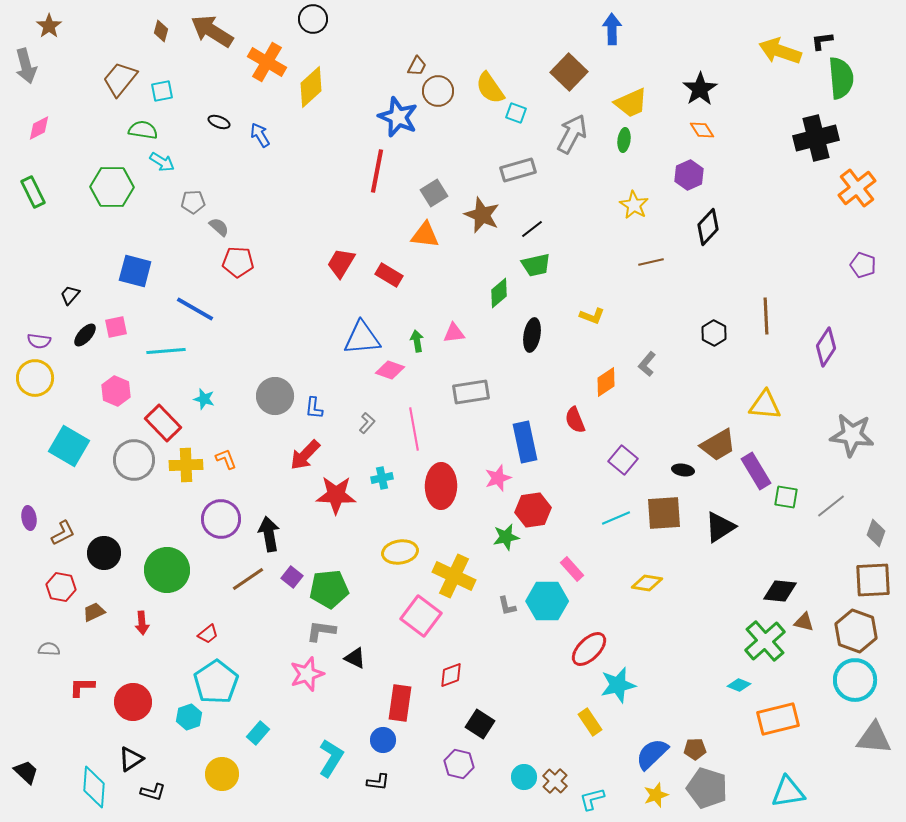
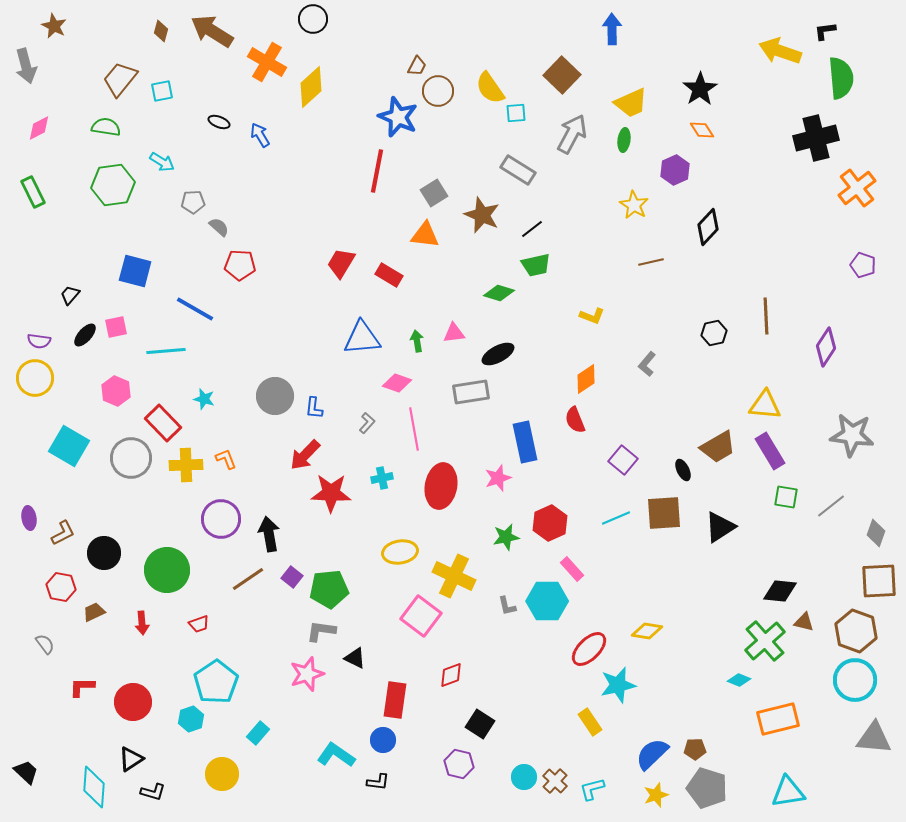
brown star at (49, 26): moved 5 px right; rotated 10 degrees counterclockwise
black L-shape at (822, 41): moved 3 px right, 10 px up
brown square at (569, 72): moved 7 px left, 3 px down
cyan square at (516, 113): rotated 25 degrees counterclockwise
green semicircle at (143, 130): moved 37 px left, 3 px up
gray rectangle at (518, 170): rotated 48 degrees clockwise
purple hexagon at (689, 175): moved 14 px left, 5 px up
green hexagon at (112, 187): moved 1 px right, 2 px up; rotated 9 degrees counterclockwise
red pentagon at (238, 262): moved 2 px right, 3 px down
green diamond at (499, 293): rotated 56 degrees clockwise
black hexagon at (714, 333): rotated 20 degrees clockwise
black ellipse at (532, 335): moved 34 px left, 19 px down; rotated 52 degrees clockwise
pink diamond at (390, 370): moved 7 px right, 13 px down
orange diamond at (606, 382): moved 20 px left, 3 px up
brown trapezoid at (718, 445): moved 2 px down
gray circle at (134, 460): moved 3 px left, 2 px up
black ellipse at (683, 470): rotated 55 degrees clockwise
purple rectangle at (756, 471): moved 14 px right, 20 px up
red ellipse at (441, 486): rotated 9 degrees clockwise
red star at (336, 495): moved 5 px left, 2 px up
red hexagon at (533, 510): moved 17 px right, 13 px down; rotated 16 degrees counterclockwise
brown square at (873, 580): moved 6 px right, 1 px down
yellow diamond at (647, 583): moved 48 px down
red trapezoid at (208, 634): moved 9 px left, 10 px up; rotated 20 degrees clockwise
gray semicircle at (49, 649): moved 4 px left, 5 px up; rotated 50 degrees clockwise
cyan diamond at (739, 685): moved 5 px up
red rectangle at (400, 703): moved 5 px left, 3 px up
cyan hexagon at (189, 717): moved 2 px right, 2 px down
cyan L-shape at (331, 758): moved 5 px right, 3 px up; rotated 87 degrees counterclockwise
cyan L-shape at (592, 799): moved 10 px up
